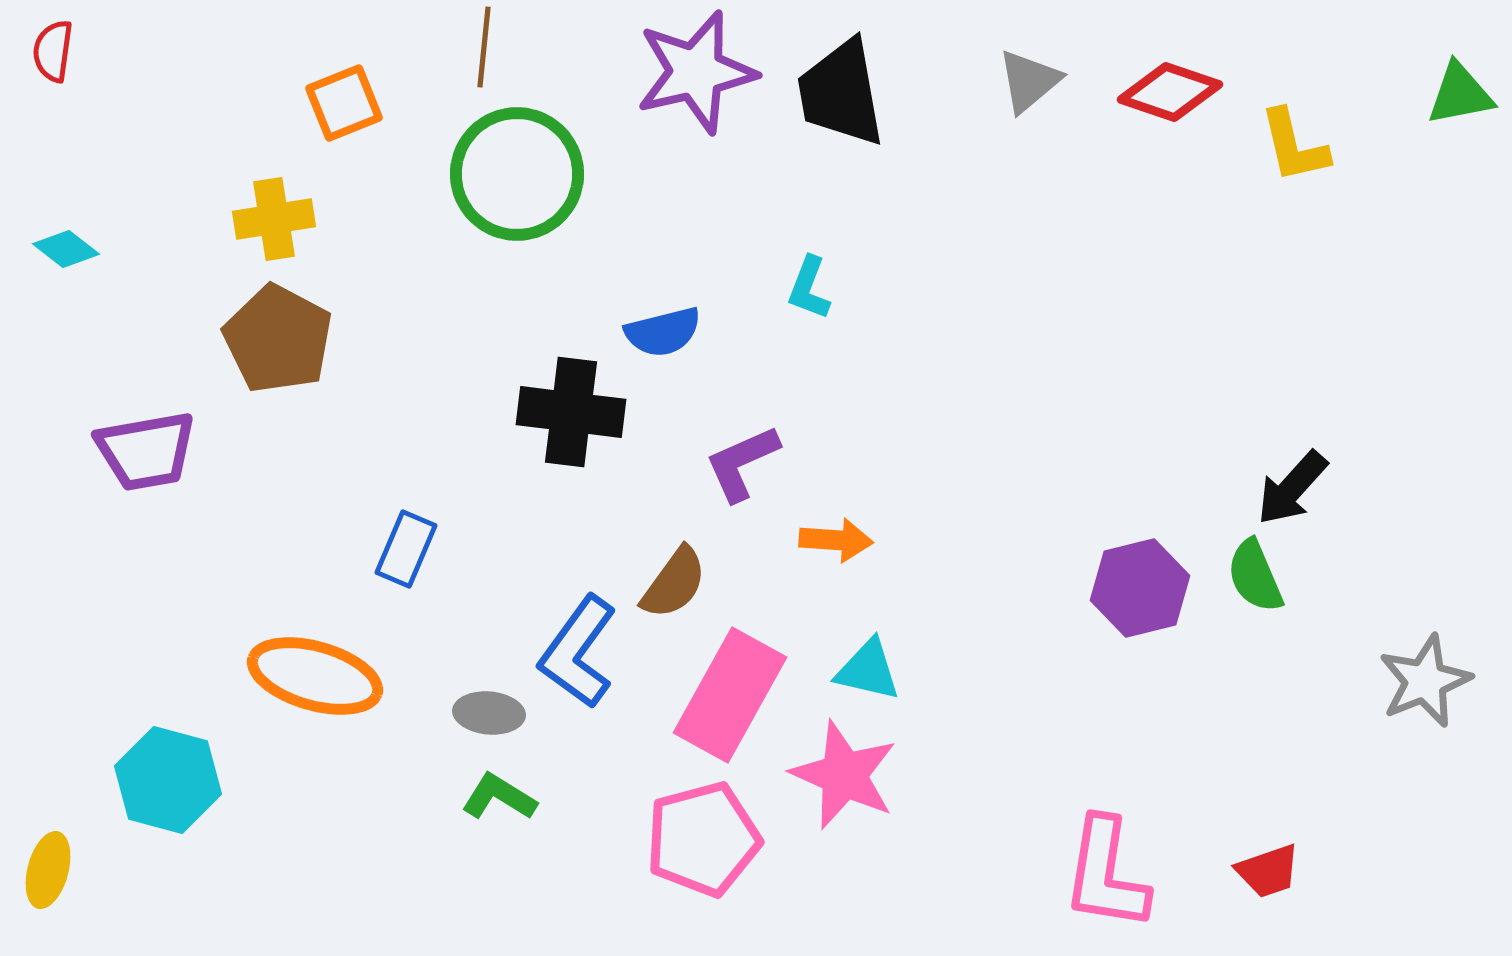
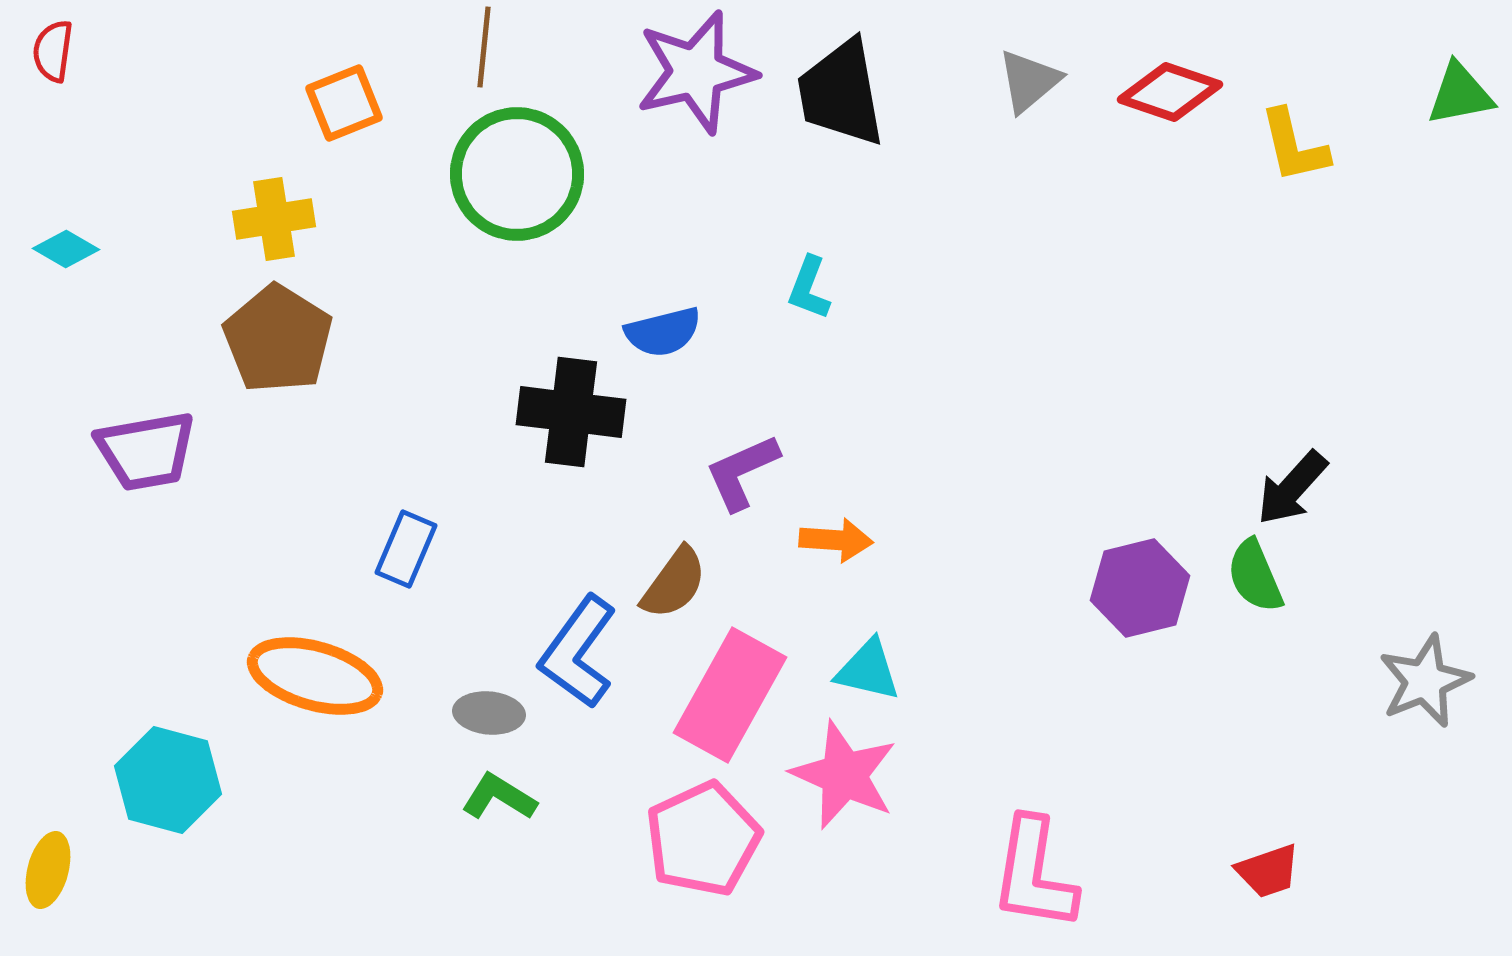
cyan diamond: rotated 8 degrees counterclockwise
brown pentagon: rotated 4 degrees clockwise
purple L-shape: moved 9 px down
pink pentagon: rotated 10 degrees counterclockwise
pink L-shape: moved 72 px left
